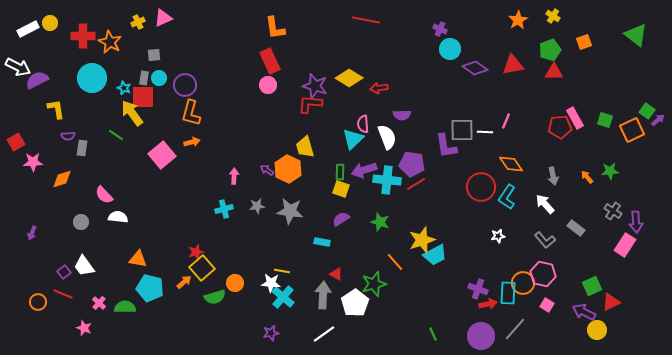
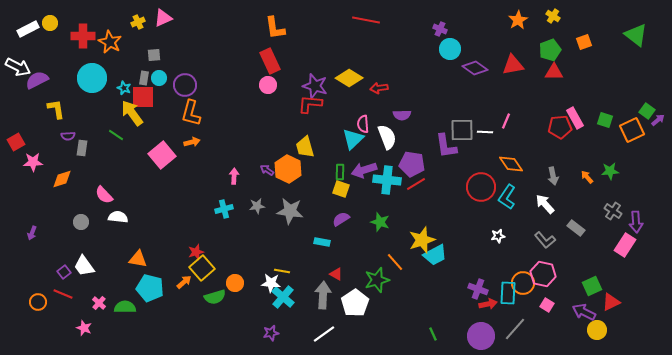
green star at (374, 284): moved 3 px right, 4 px up
